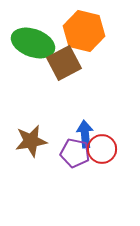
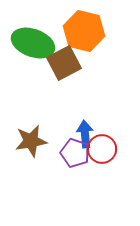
purple pentagon: rotated 8 degrees clockwise
